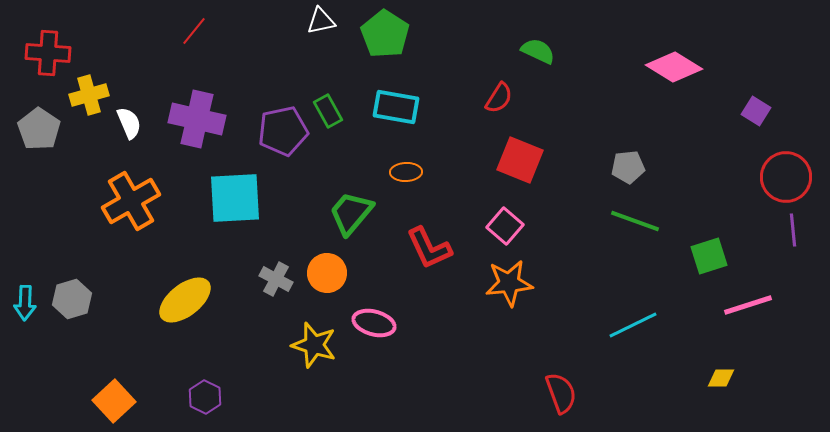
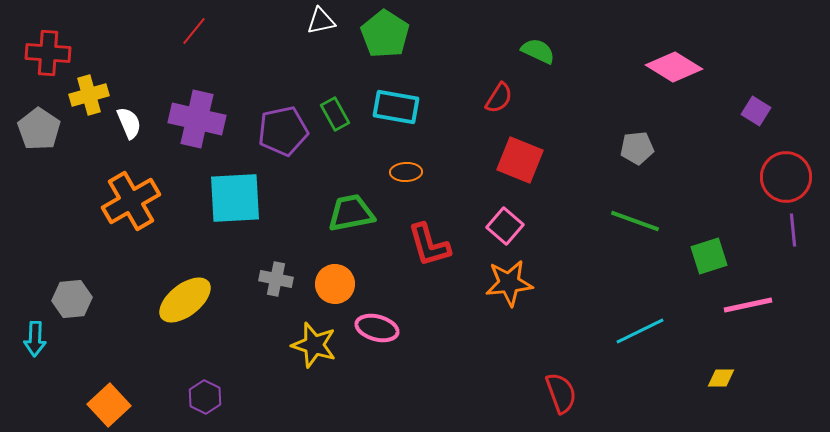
green rectangle at (328, 111): moved 7 px right, 3 px down
gray pentagon at (628, 167): moved 9 px right, 19 px up
green trapezoid at (351, 213): rotated 39 degrees clockwise
red L-shape at (429, 248): moved 3 px up; rotated 9 degrees clockwise
orange circle at (327, 273): moved 8 px right, 11 px down
gray cross at (276, 279): rotated 16 degrees counterclockwise
gray hexagon at (72, 299): rotated 12 degrees clockwise
cyan arrow at (25, 303): moved 10 px right, 36 px down
pink line at (748, 305): rotated 6 degrees clockwise
pink ellipse at (374, 323): moved 3 px right, 5 px down
cyan line at (633, 325): moved 7 px right, 6 px down
orange square at (114, 401): moved 5 px left, 4 px down
